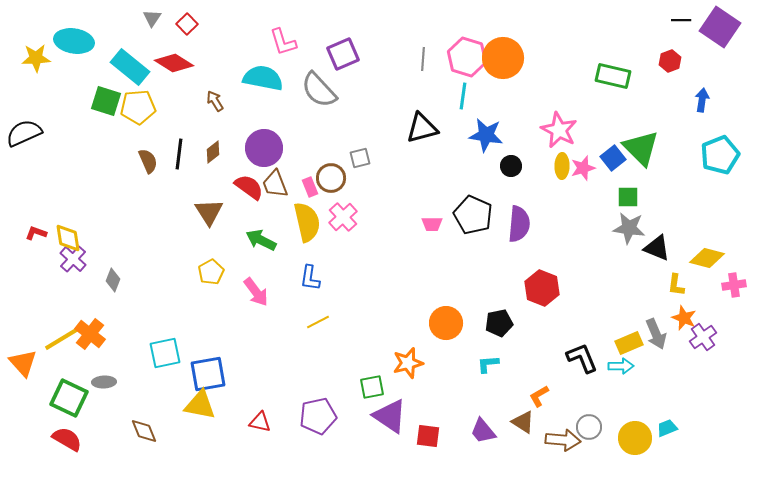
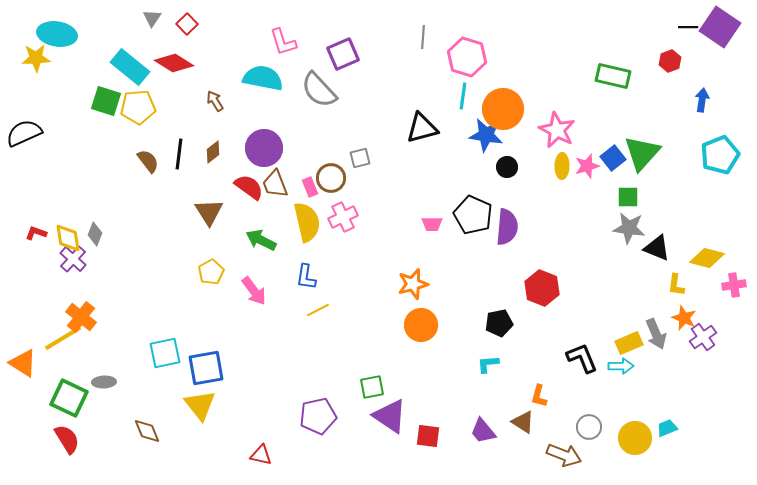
black line at (681, 20): moved 7 px right, 7 px down
cyan ellipse at (74, 41): moved 17 px left, 7 px up
orange circle at (503, 58): moved 51 px down
gray line at (423, 59): moved 22 px up
pink star at (559, 130): moved 2 px left
green triangle at (641, 148): moved 1 px right, 5 px down; rotated 27 degrees clockwise
brown semicircle at (148, 161): rotated 15 degrees counterclockwise
black circle at (511, 166): moved 4 px left, 1 px down
pink star at (583, 168): moved 4 px right, 2 px up
pink cross at (343, 217): rotated 16 degrees clockwise
purple semicircle at (519, 224): moved 12 px left, 3 px down
blue L-shape at (310, 278): moved 4 px left, 1 px up
gray diamond at (113, 280): moved 18 px left, 46 px up
pink arrow at (256, 292): moved 2 px left, 1 px up
yellow line at (318, 322): moved 12 px up
orange circle at (446, 323): moved 25 px left, 2 px down
orange cross at (90, 334): moved 9 px left, 17 px up
orange triangle at (23, 363): rotated 16 degrees counterclockwise
orange star at (408, 363): moved 5 px right, 79 px up
blue square at (208, 374): moved 2 px left, 6 px up
orange L-shape at (539, 396): rotated 45 degrees counterclockwise
yellow triangle at (200, 405): rotated 40 degrees clockwise
red triangle at (260, 422): moved 1 px right, 33 px down
brown diamond at (144, 431): moved 3 px right
red semicircle at (67, 439): rotated 28 degrees clockwise
brown arrow at (563, 440): moved 1 px right, 15 px down; rotated 16 degrees clockwise
